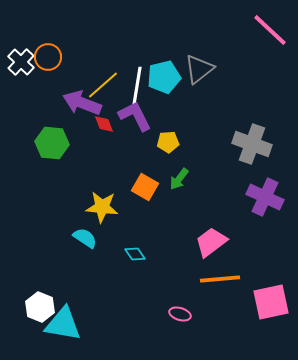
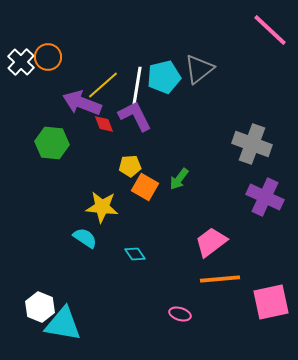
yellow pentagon: moved 38 px left, 24 px down
